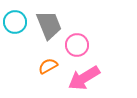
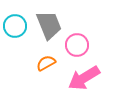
cyan circle: moved 4 px down
orange semicircle: moved 2 px left, 3 px up
